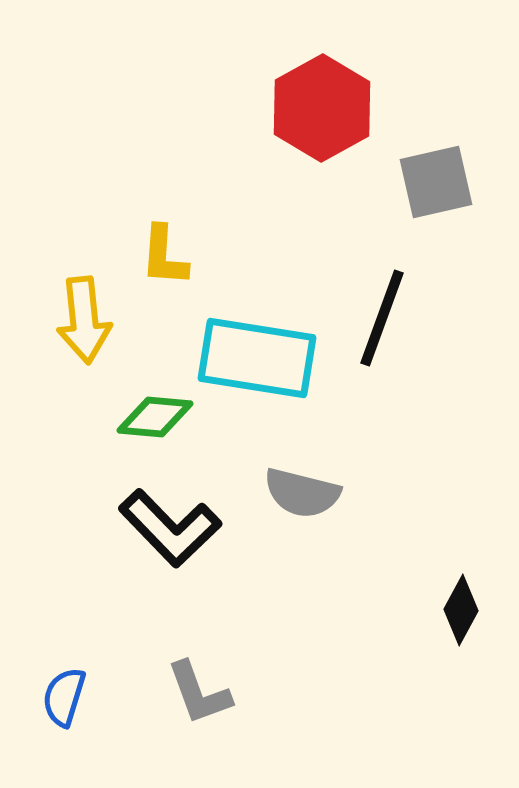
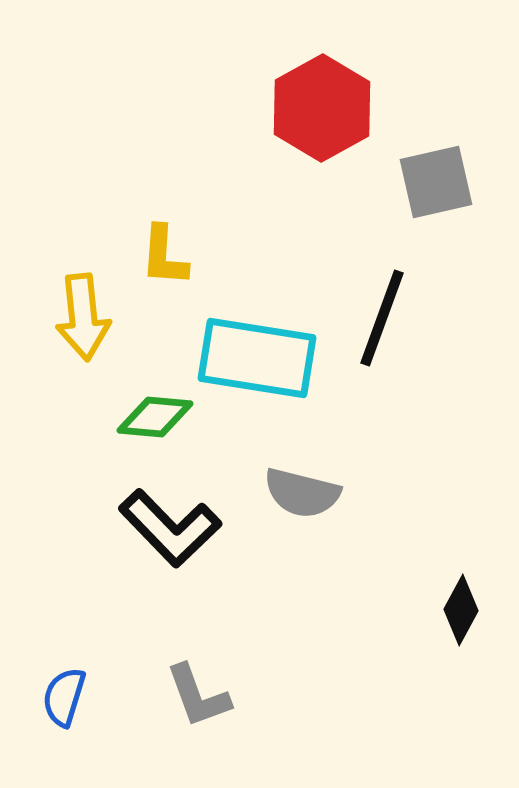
yellow arrow: moved 1 px left, 3 px up
gray L-shape: moved 1 px left, 3 px down
